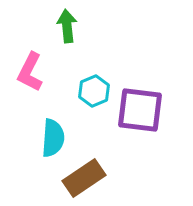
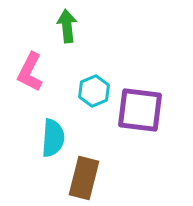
brown rectangle: rotated 42 degrees counterclockwise
